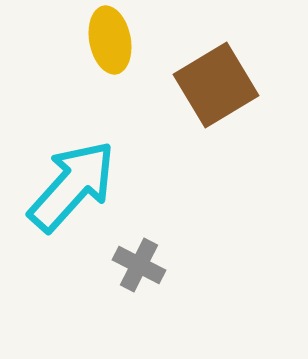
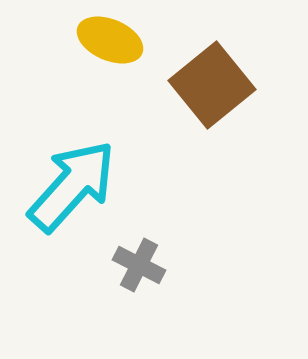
yellow ellipse: rotated 56 degrees counterclockwise
brown square: moved 4 px left; rotated 8 degrees counterclockwise
